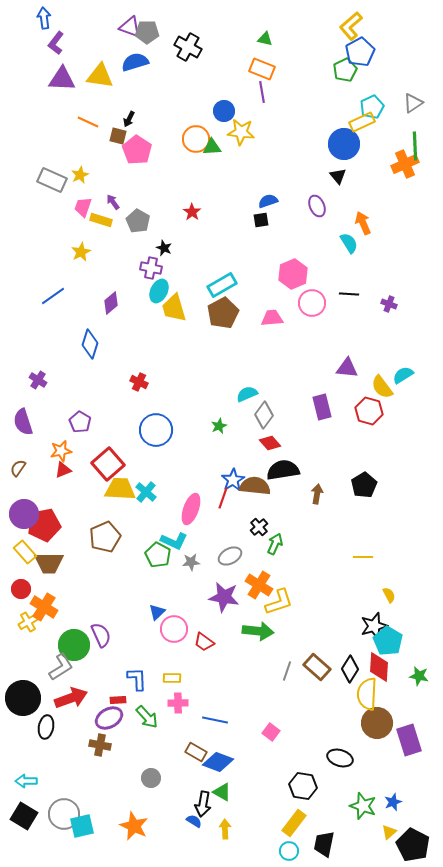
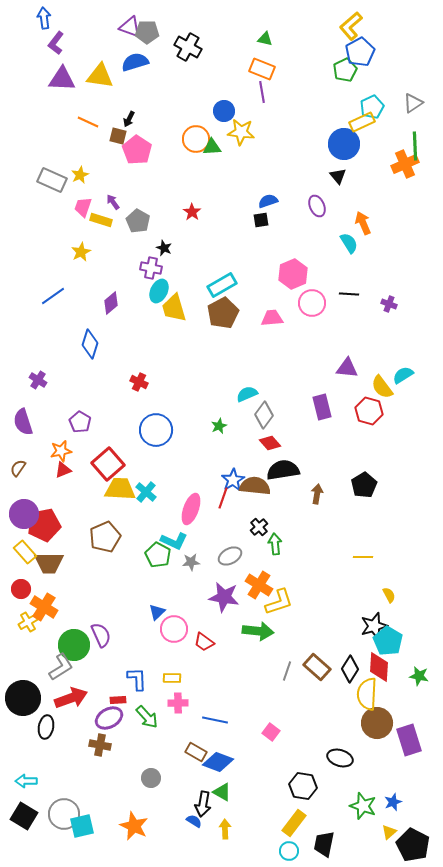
green arrow at (275, 544): rotated 30 degrees counterclockwise
